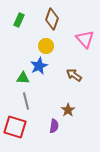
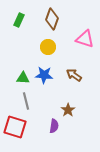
pink triangle: rotated 30 degrees counterclockwise
yellow circle: moved 2 px right, 1 px down
blue star: moved 5 px right, 9 px down; rotated 30 degrees clockwise
